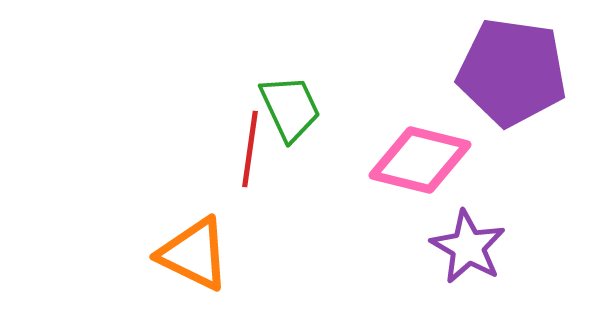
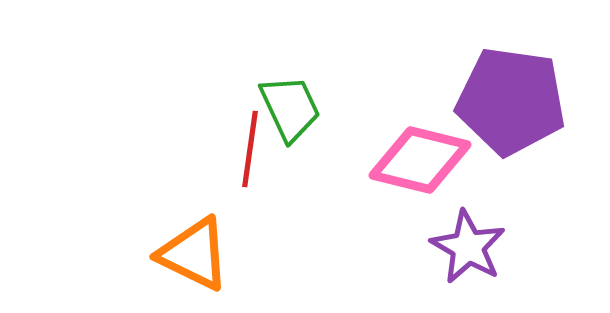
purple pentagon: moved 1 px left, 29 px down
